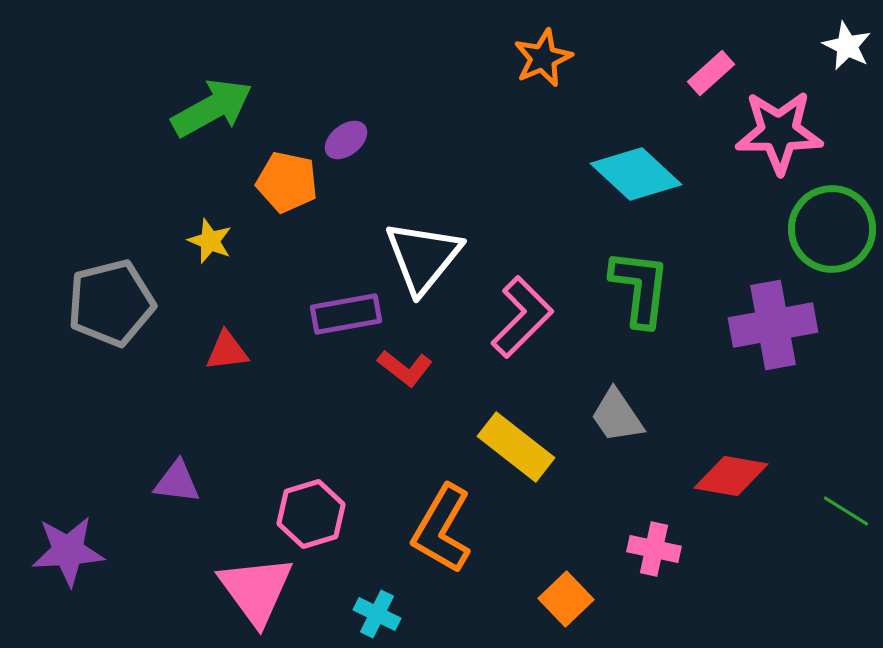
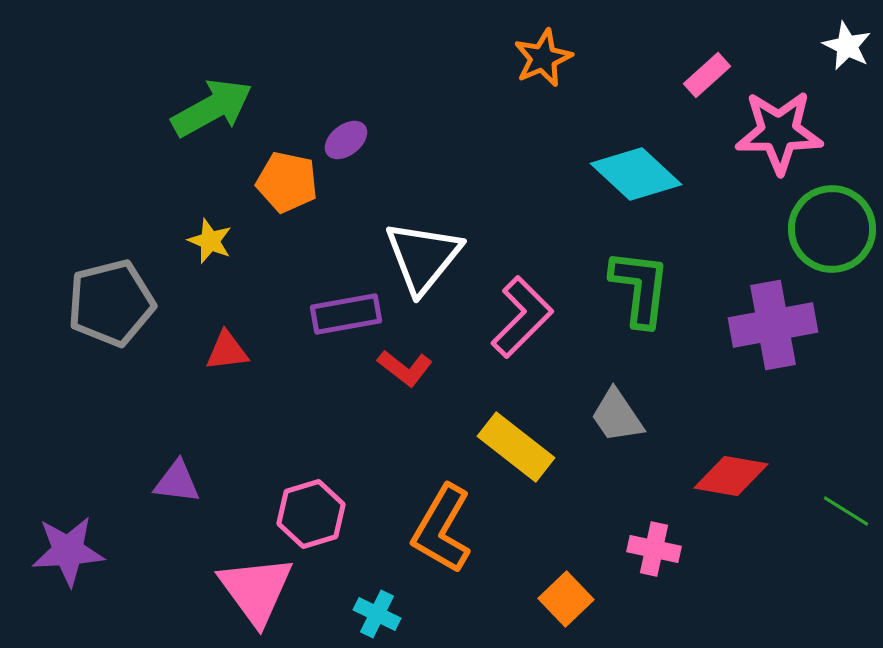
pink rectangle: moved 4 px left, 2 px down
